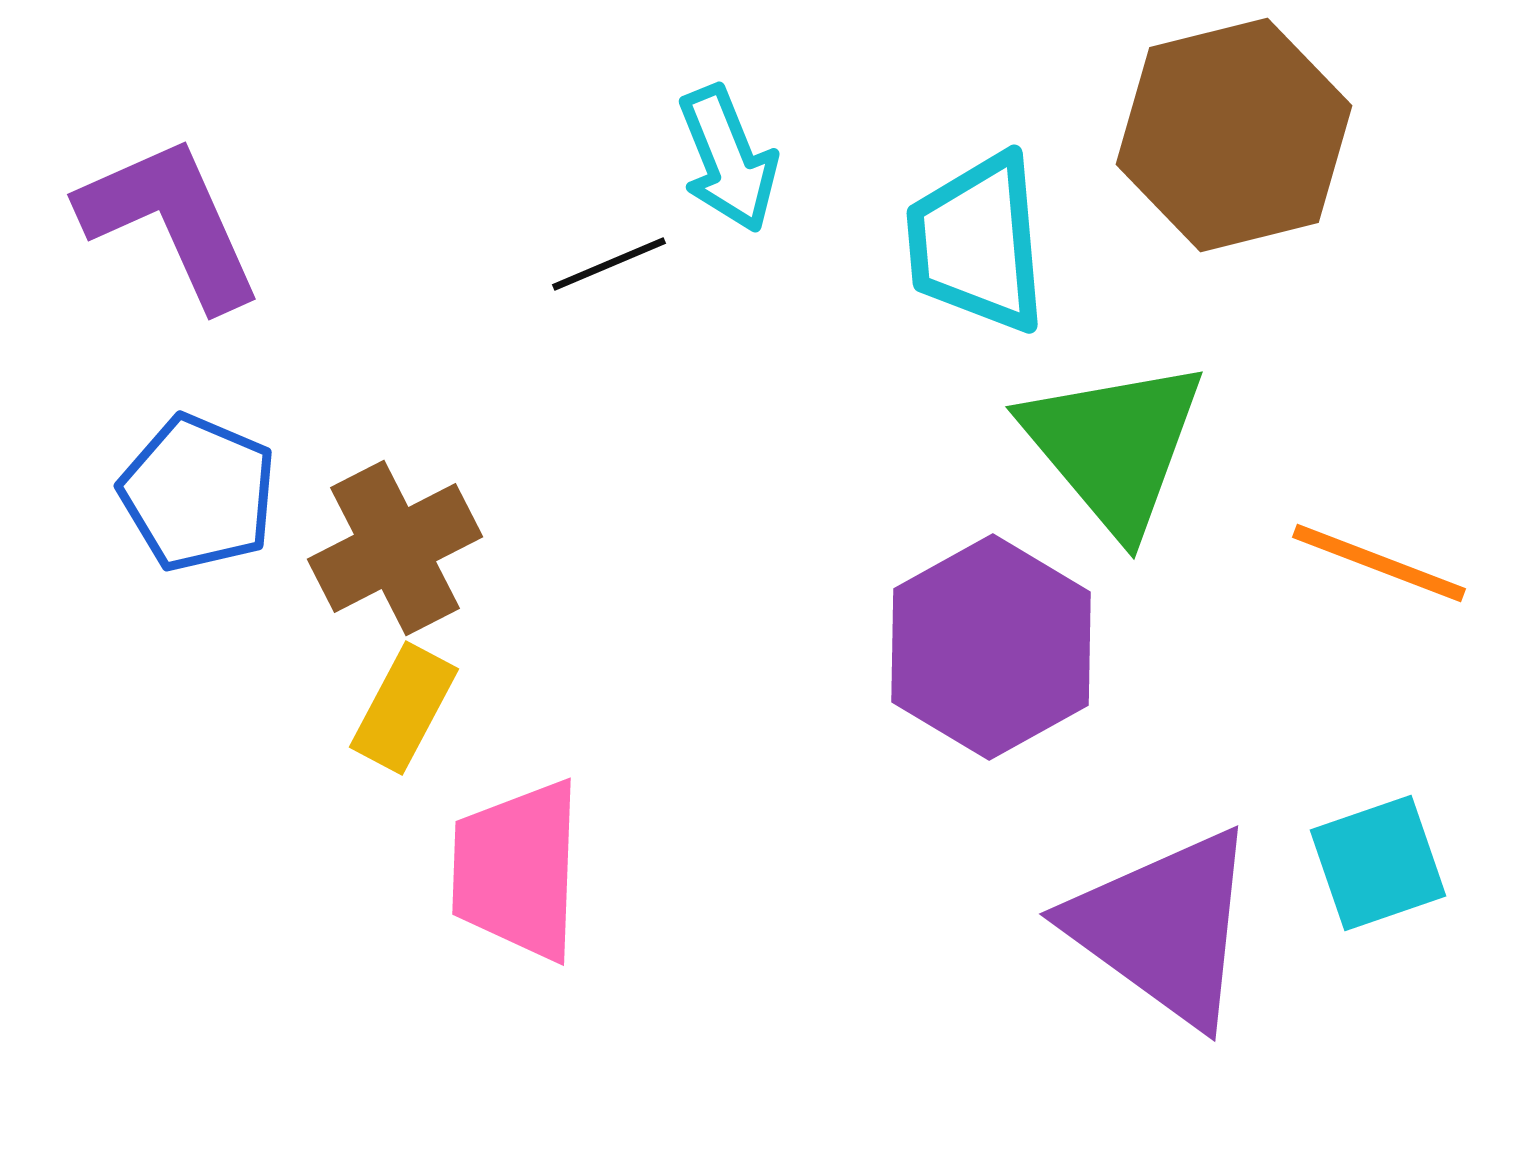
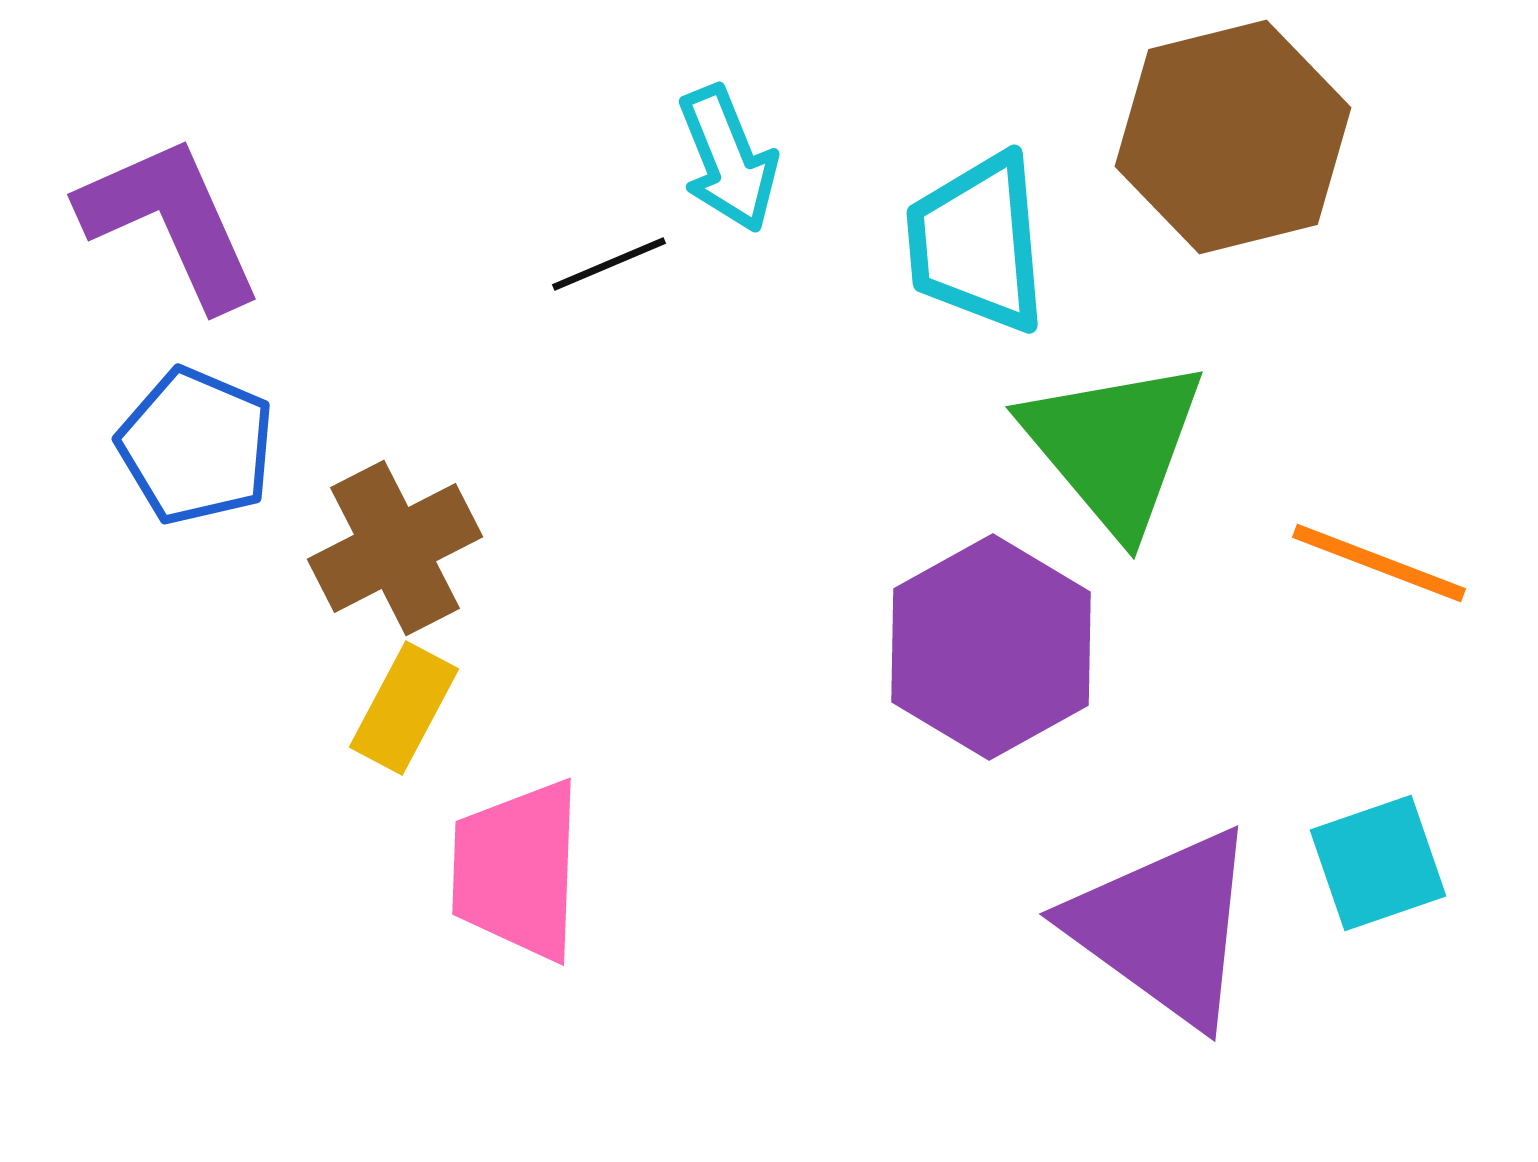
brown hexagon: moved 1 px left, 2 px down
blue pentagon: moved 2 px left, 47 px up
